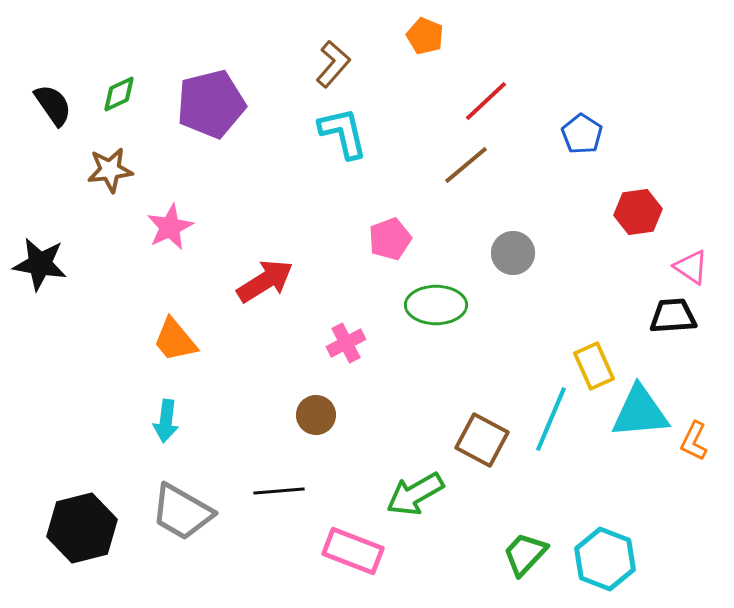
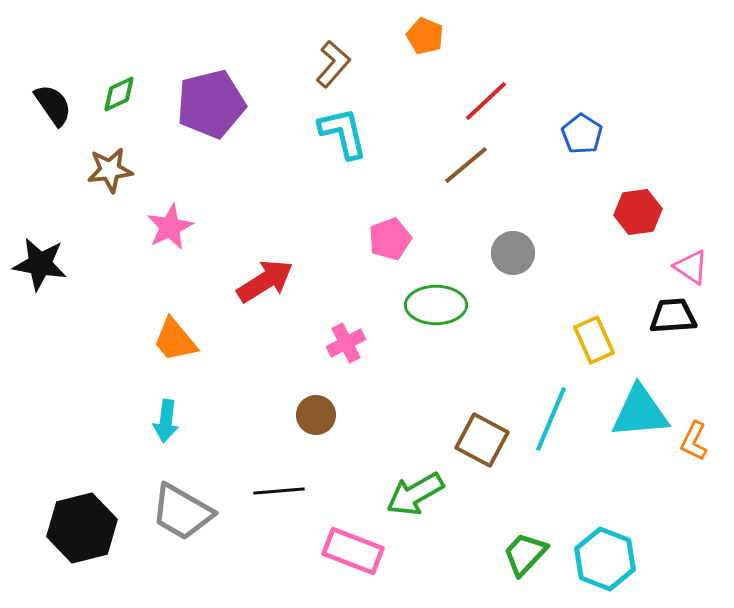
yellow rectangle: moved 26 px up
